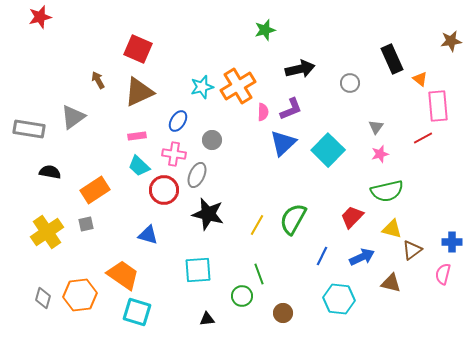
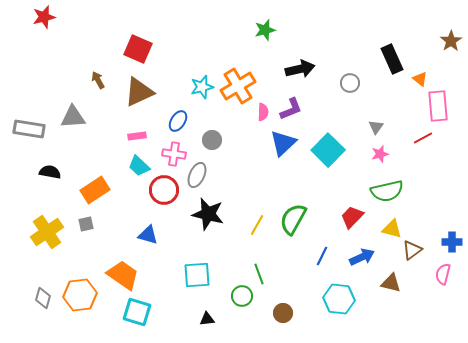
red star at (40, 17): moved 4 px right
brown star at (451, 41): rotated 25 degrees counterclockwise
gray triangle at (73, 117): rotated 32 degrees clockwise
cyan square at (198, 270): moved 1 px left, 5 px down
